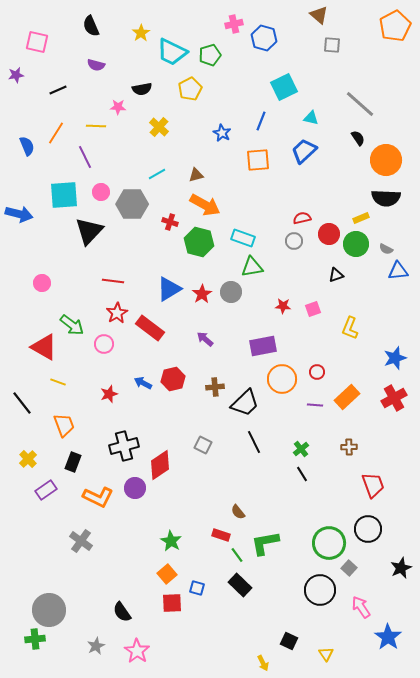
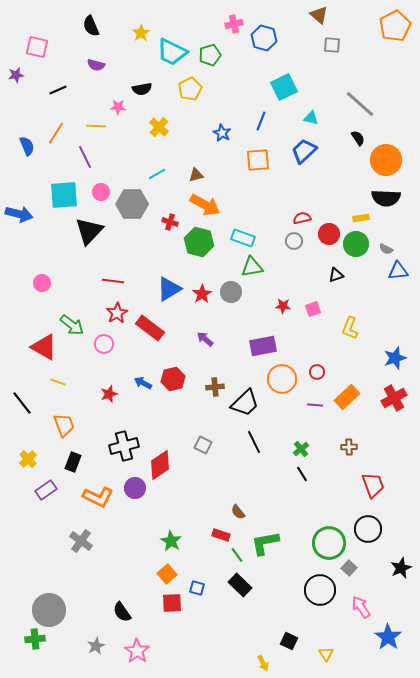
pink square at (37, 42): moved 5 px down
yellow rectangle at (361, 218): rotated 14 degrees clockwise
